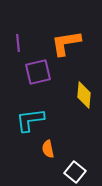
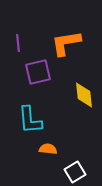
yellow diamond: rotated 12 degrees counterclockwise
cyan L-shape: rotated 88 degrees counterclockwise
orange semicircle: rotated 108 degrees clockwise
white square: rotated 20 degrees clockwise
